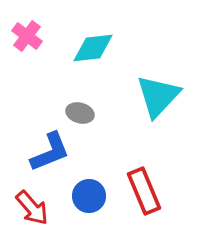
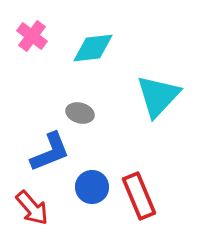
pink cross: moved 5 px right
red rectangle: moved 5 px left, 5 px down
blue circle: moved 3 px right, 9 px up
